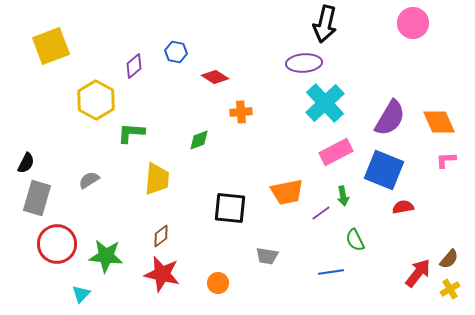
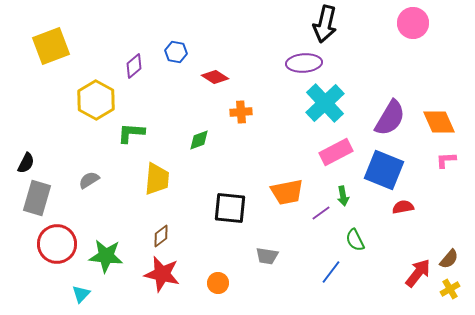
blue line: rotated 45 degrees counterclockwise
